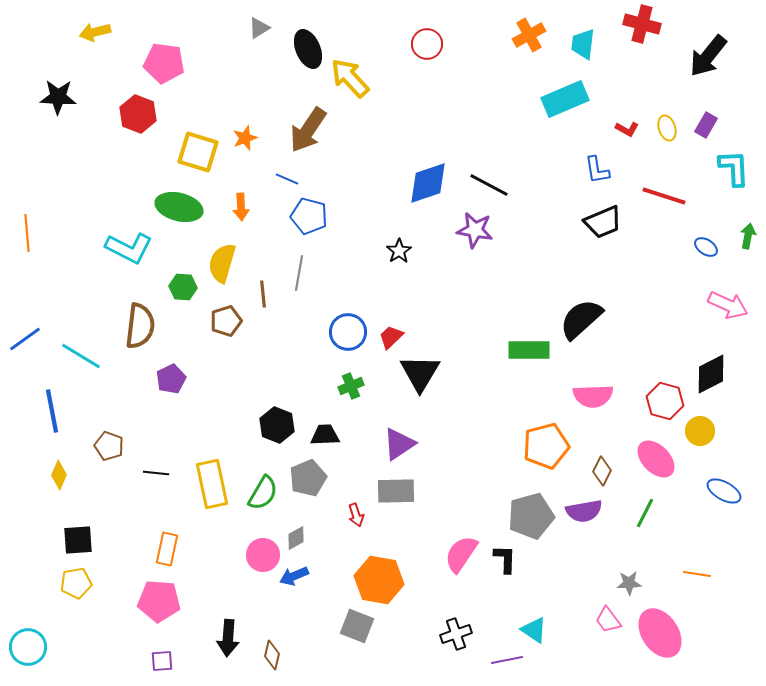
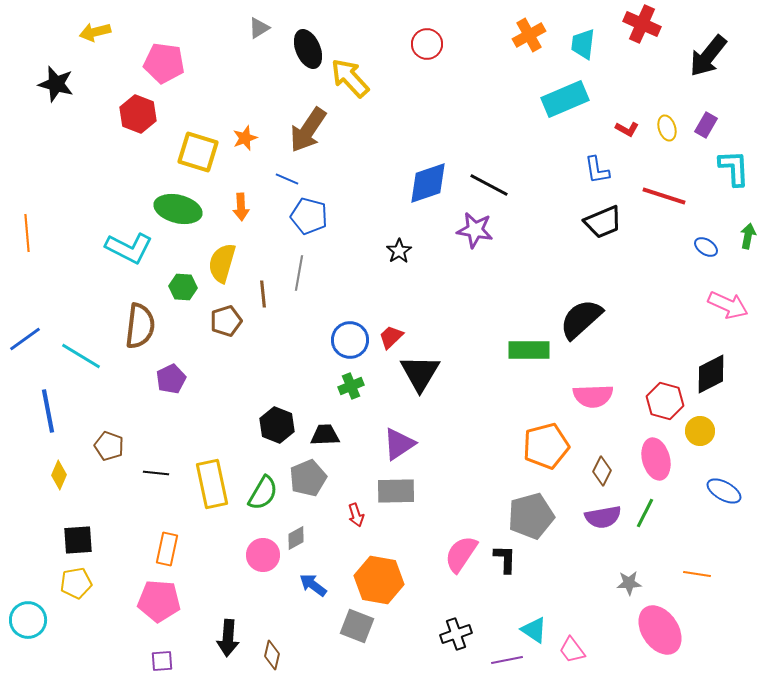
red cross at (642, 24): rotated 9 degrees clockwise
black star at (58, 97): moved 2 px left, 13 px up; rotated 12 degrees clockwise
green ellipse at (179, 207): moved 1 px left, 2 px down
blue circle at (348, 332): moved 2 px right, 8 px down
blue line at (52, 411): moved 4 px left
pink ellipse at (656, 459): rotated 30 degrees clockwise
purple semicircle at (584, 511): moved 19 px right, 6 px down
blue arrow at (294, 576): moved 19 px right, 9 px down; rotated 60 degrees clockwise
pink trapezoid at (608, 620): moved 36 px left, 30 px down
pink ellipse at (660, 633): moved 3 px up
cyan circle at (28, 647): moved 27 px up
